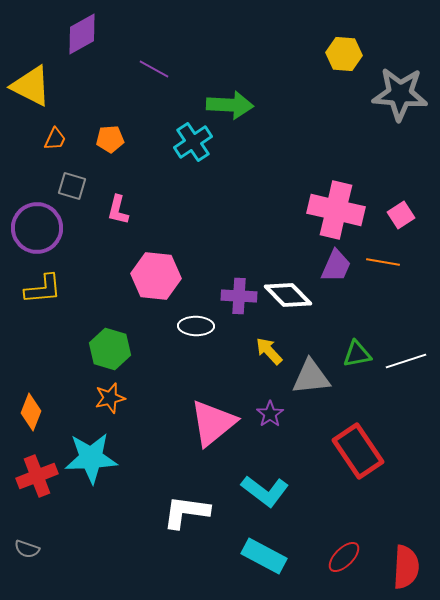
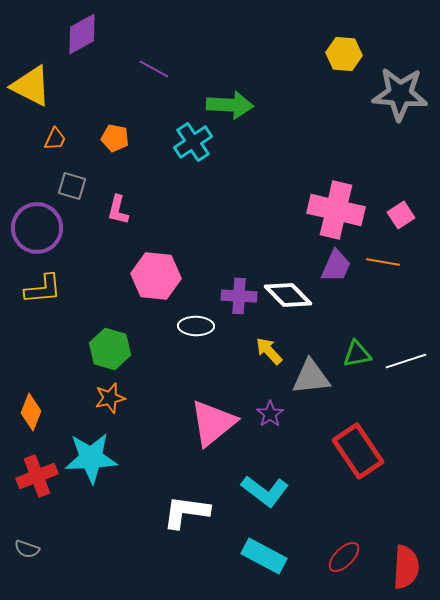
orange pentagon: moved 5 px right, 1 px up; rotated 16 degrees clockwise
